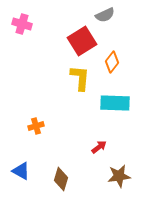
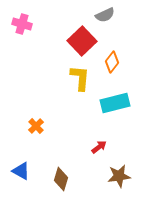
red square: rotated 12 degrees counterclockwise
cyan rectangle: rotated 16 degrees counterclockwise
orange cross: rotated 28 degrees counterclockwise
